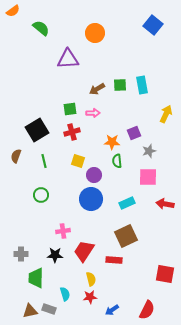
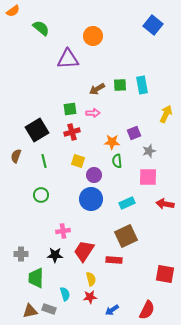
orange circle at (95, 33): moved 2 px left, 3 px down
